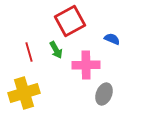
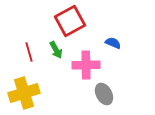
blue semicircle: moved 1 px right, 4 px down
gray ellipse: rotated 50 degrees counterclockwise
